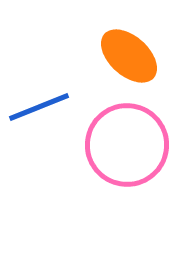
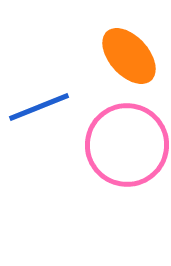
orange ellipse: rotated 6 degrees clockwise
